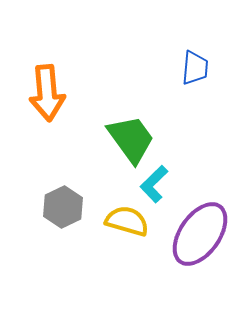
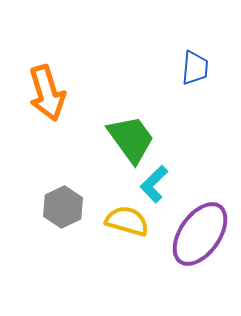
orange arrow: rotated 12 degrees counterclockwise
